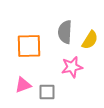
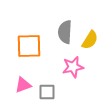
pink star: moved 1 px right
